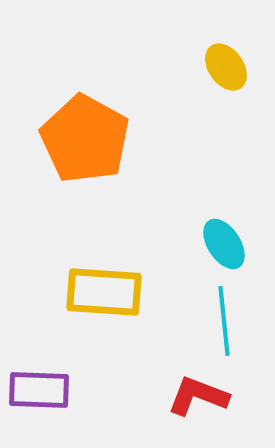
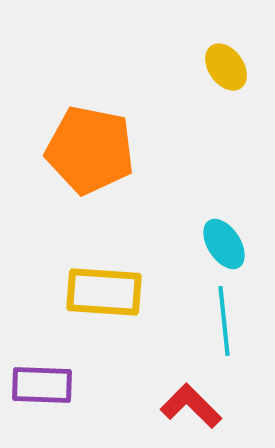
orange pentagon: moved 5 px right, 11 px down; rotated 18 degrees counterclockwise
purple rectangle: moved 3 px right, 5 px up
red L-shape: moved 7 px left, 10 px down; rotated 24 degrees clockwise
